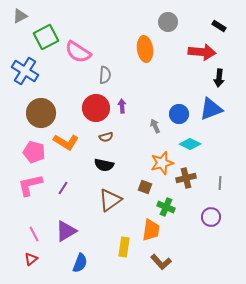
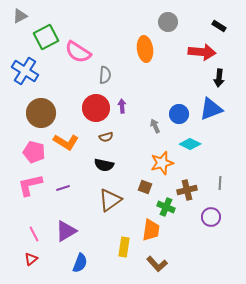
brown cross: moved 1 px right, 12 px down
purple line: rotated 40 degrees clockwise
brown L-shape: moved 4 px left, 2 px down
